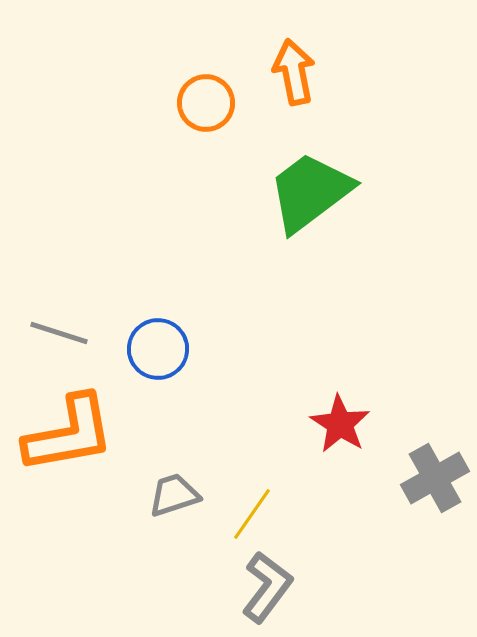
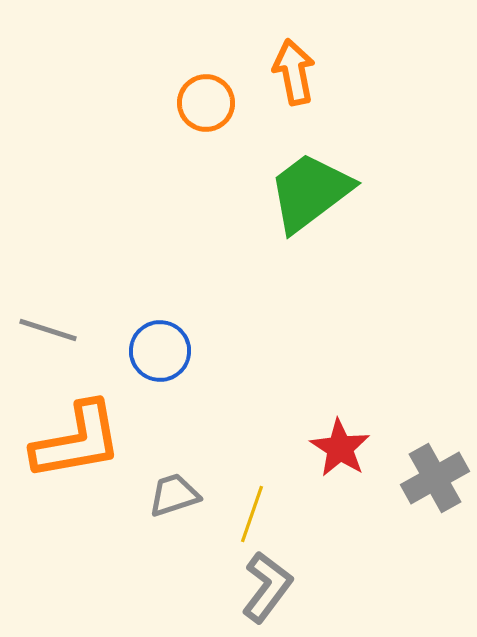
gray line: moved 11 px left, 3 px up
blue circle: moved 2 px right, 2 px down
red star: moved 24 px down
orange L-shape: moved 8 px right, 7 px down
yellow line: rotated 16 degrees counterclockwise
